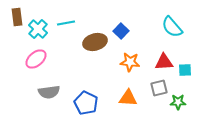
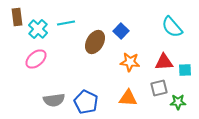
brown ellipse: rotated 45 degrees counterclockwise
gray semicircle: moved 5 px right, 8 px down
blue pentagon: moved 1 px up
